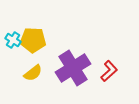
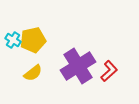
yellow pentagon: rotated 15 degrees counterclockwise
purple cross: moved 5 px right, 2 px up
